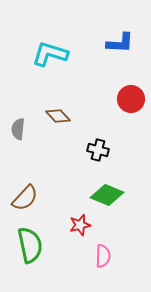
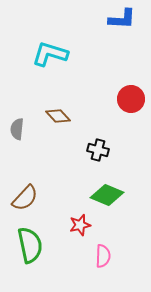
blue L-shape: moved 2 px right, 24 px up
gray semicircle: moved 1 px left
